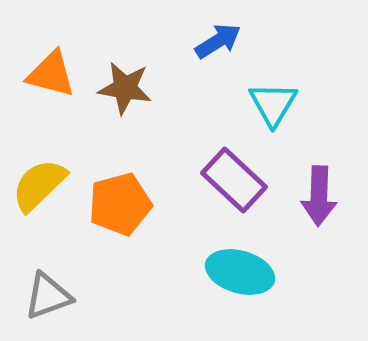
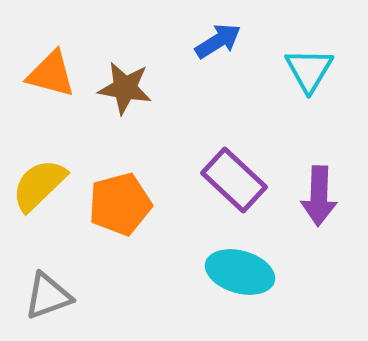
cyan triangle: moved 36 px right, 34 px up
